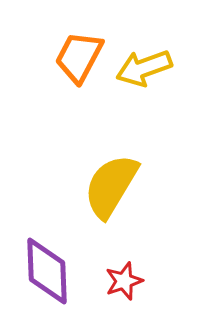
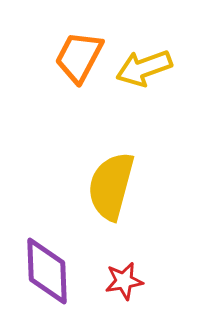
yellow semicircle: rotated 16 degrees counterclockwise
red star: rotated 9 degrees clockwise
